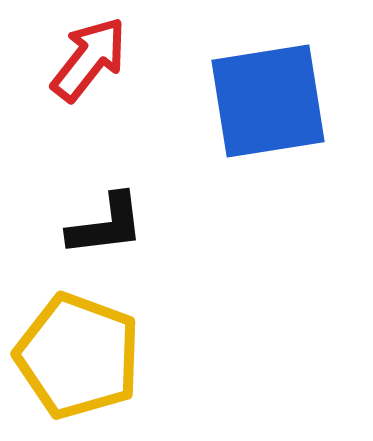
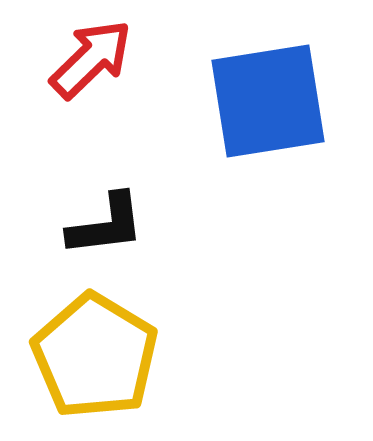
red arrow: moved 2 px right; rotated 8 degrees clockwise
yellow pentagon: moved 17 px right; rotated 11 degrees clockwise
